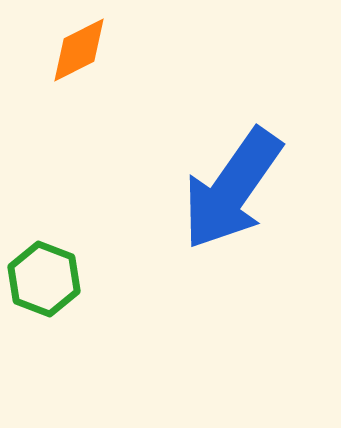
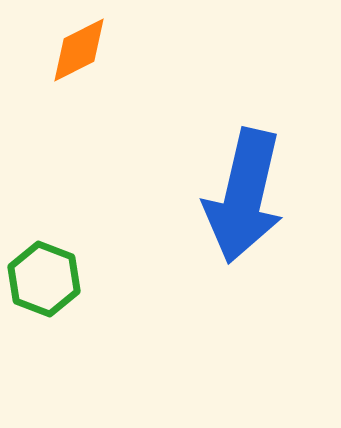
blue arrow: moved 12 px right, 7 px down; rotated 22 degrees counterclockwise
